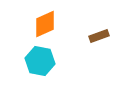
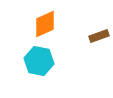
cyan hexagon: moved 1 px left
